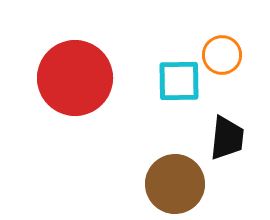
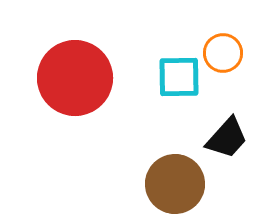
orange circle: moved 1 px right, 2 px up
cyan square: moved 4 px up
black trapezoid: rotated 36 degrees clockwise
